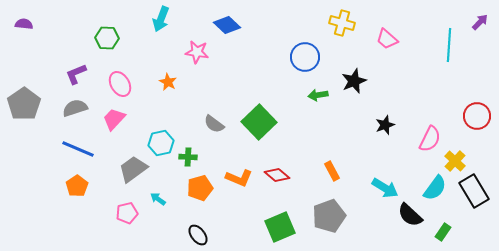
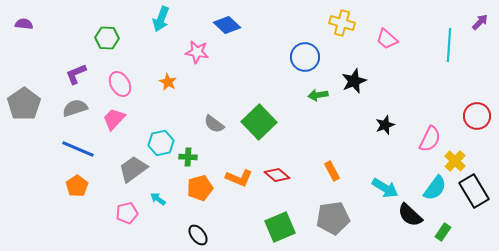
gray pentagon at (329, 216): moved 4 px right, 2 px down; rotated 12 degrees clockwise
